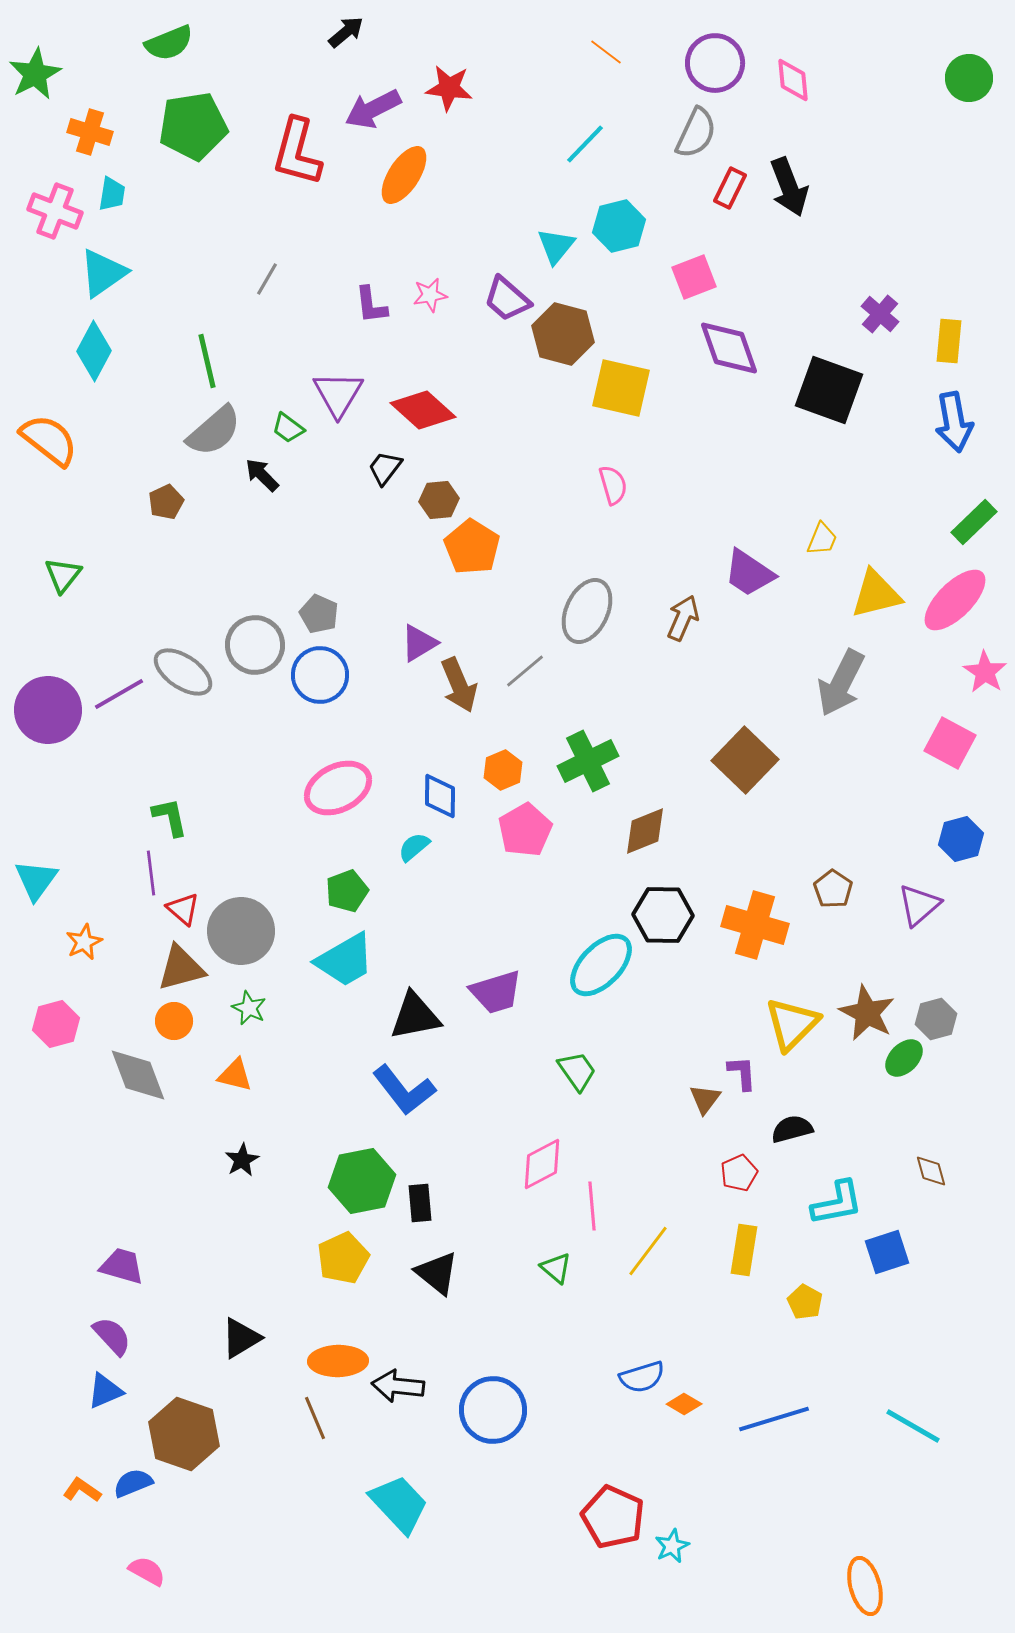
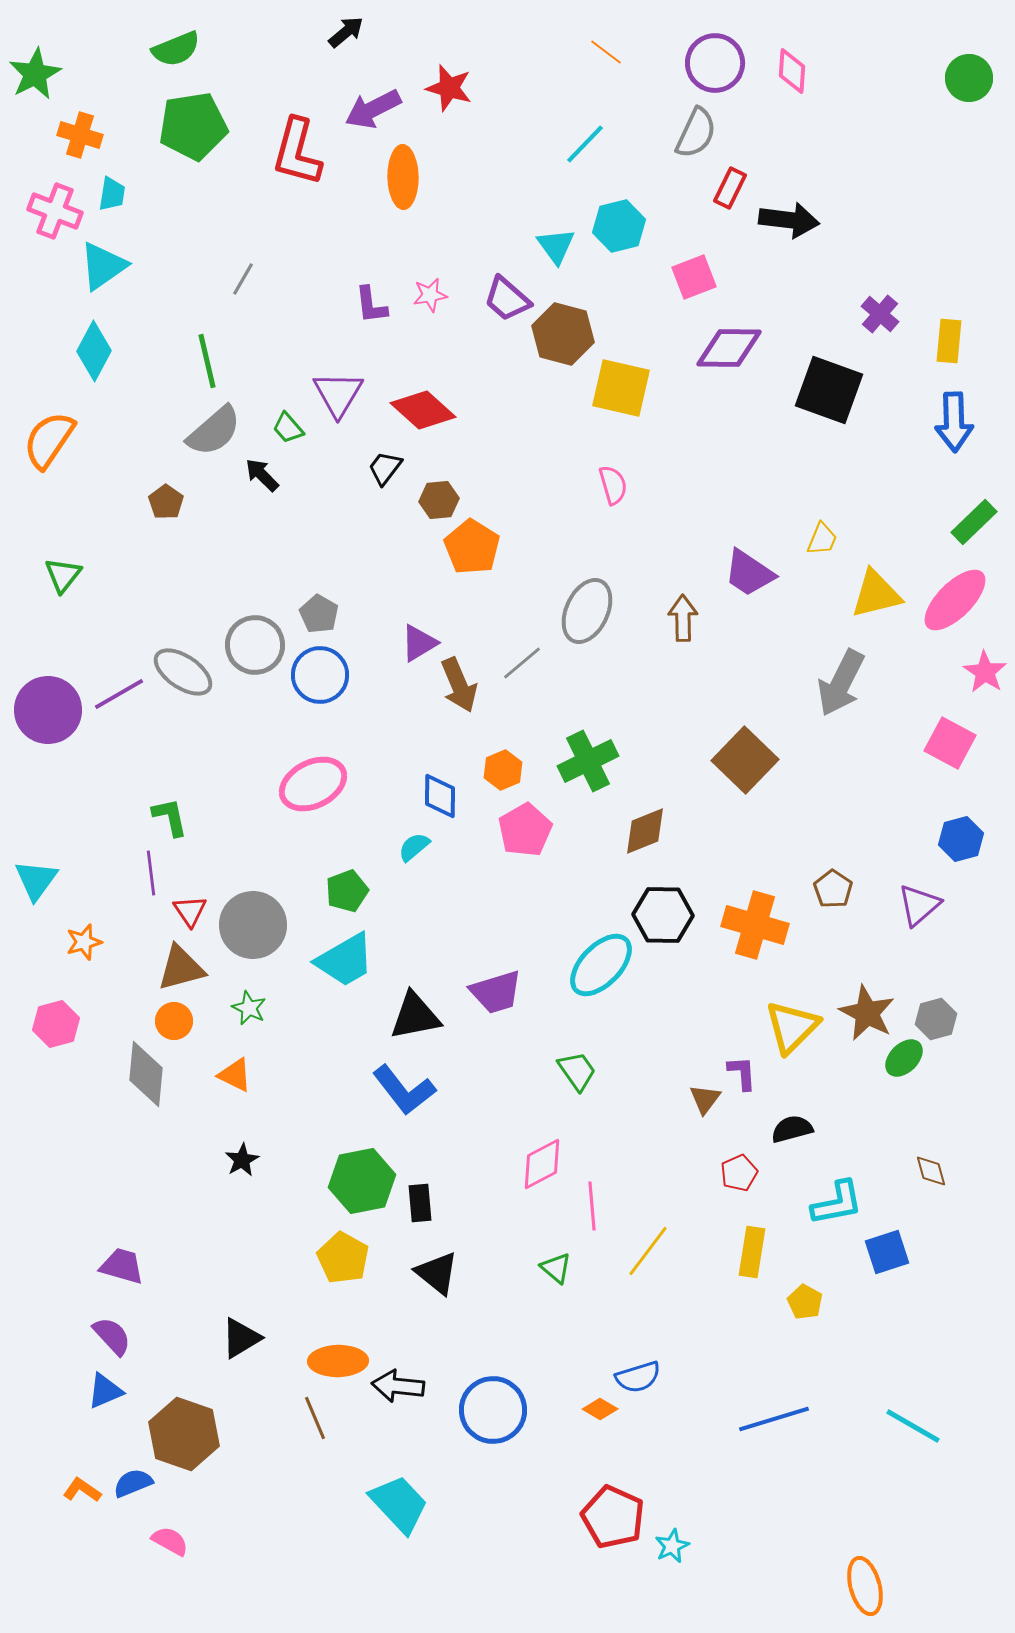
green semicircle at (169, 43): moved 7 px right, 6 px down
pink diamond at (793, 80): moved 1 px left, 9 px up; rotated 9 degrees clockwise
red star at (449, 88): rotated 9 degrees clockwise
orange cross at (90, 132): moved 10 px left, 3 px down
orange ellipse at (404, 175): moved 1 px left, 2 px down; rotated 34 degrees counterclockwise
black arrow at (789, 187): moved 33 px down; rotated 62 degrees counterclockwise
cyan triangle at (556, 246): rotated 15 degrees counterclockwise
cyan triangle at (103, 273): moved 7 px up
gray line at (267, 279): moved 24 px left
purple diamond at (729, 348): rotated 70 degrees counterclockwise
blue arrow at (954, 422): rotated 8 degrees clockwise
green trapezoid at (288, 428): rotated 12 degrees clockwise
orange semicircle at (49, 440): rotated 94 degrees counterclockwise
brown pentagon at (166, 502): rotated 12 degrees counterclockwise
gray pentagon at (319, 614): rotated 6 degrees clockwise
brown arrow at (683, 618): rotated 24 degrees counterclockwise
gray line at (525, 671): moved 3 px left, 8 px up
pink ellipse at (338, 788): moved 25 px left, 4 px up
red triangle at (183, 909): moved 7 px right, 2 px down; rotated 15 degrees clockwise
gray circle at (241, 931): moved 12 px right, 6 px up
orange star at (84, 942): rotated 9 degrees clockwise
yellow triangle at (792, 1024): moved 3 px down
gray diamond at (138, 1075): moved 8 px right, 1 px up; rotated 26 degrees clockwise
orange triangle at (235, 1075): rotated 12 degrees clockwise
yellow rectangle at (744, 1250): moved 8 px right, 2 px down
yellow pentagon at (343, 1258): rotated 18 degrees counterclockwise
blue semicircle at (642, 1377): moved 4 px left
orange diamond at (684, 1404): moved 84 px left, 5 px down
pink semicircle at (147, 1571): moved 23 px right, 30 px up
